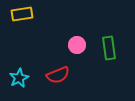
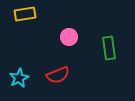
yellow rectangle: moved 3 px right
pink circle: moved 8 px left, 8 px up
